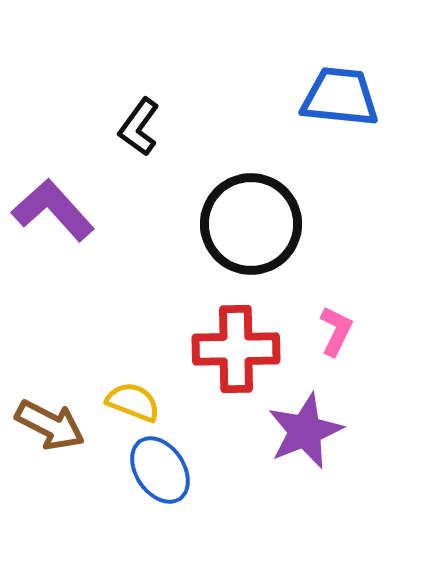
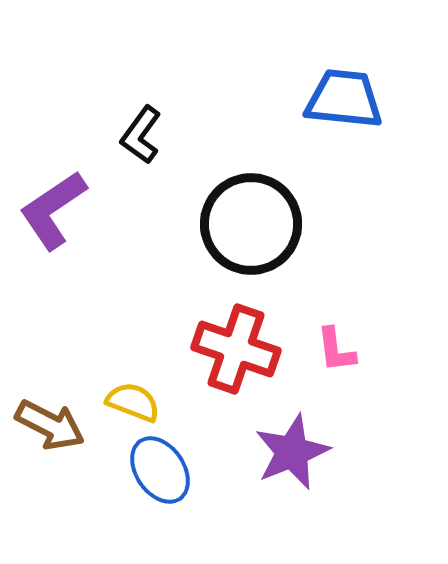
blue trapezoid: moved 4 px right, 2 px down
black L-shape: moved 2 px right, 8 px down
purple L-shape: rotated 82 degrees counterclockwise
pink L-shape: moved 19 px down; rotated 147 degrees clockwise
red cross: rotated 20 degrees clockwise
purple star: moved 13 px left, 21 px down
